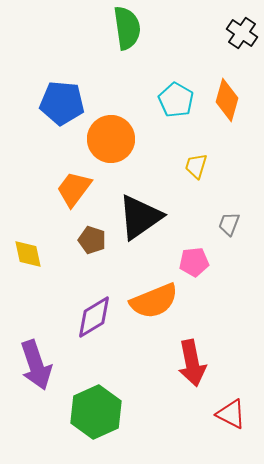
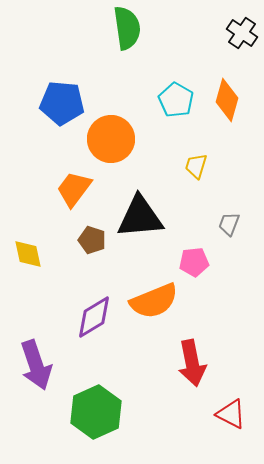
black triangle: rotated 30 degrees clockwise
